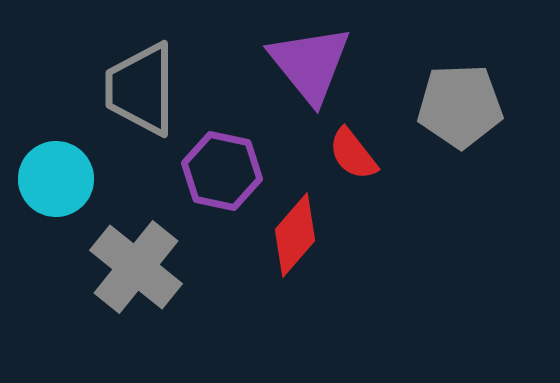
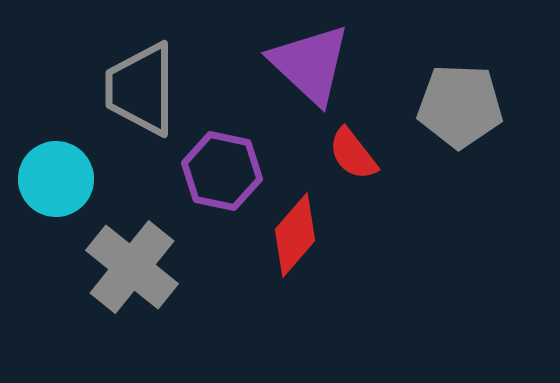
purple triangle: rotated 8 degrees counterclockwise
gray pentagon: rotated 4 degrees clockwise
gray cross: moved 4 px left
